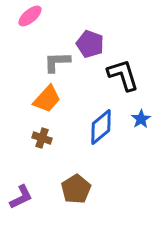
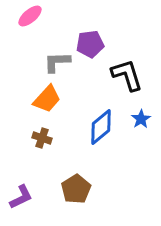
purple pentagon: rotated 28 degrees counterclockwise
black L-shape: moved 4 px right
